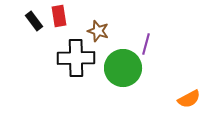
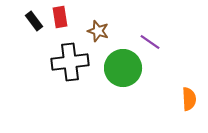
red rectangle: moved 1 px right, 1 px down
purple line: moved 4 px right, 2 px up; rotated 70 degrees counterclockwise
black cross: moved 6 px left, 4 px down; rotated 6 degrees counterclockwise
orange semicircle: rotated 65 degrees counterclockwise
